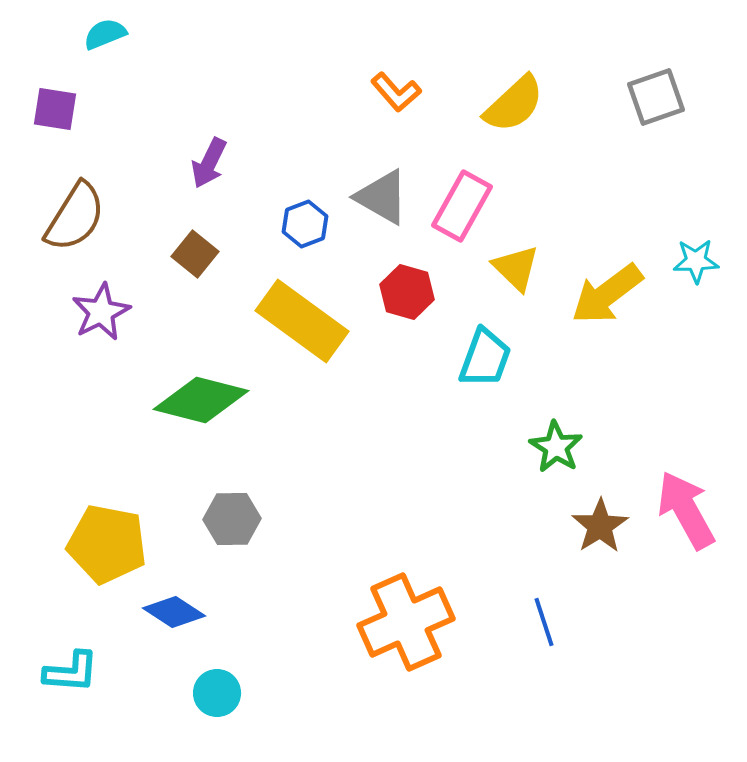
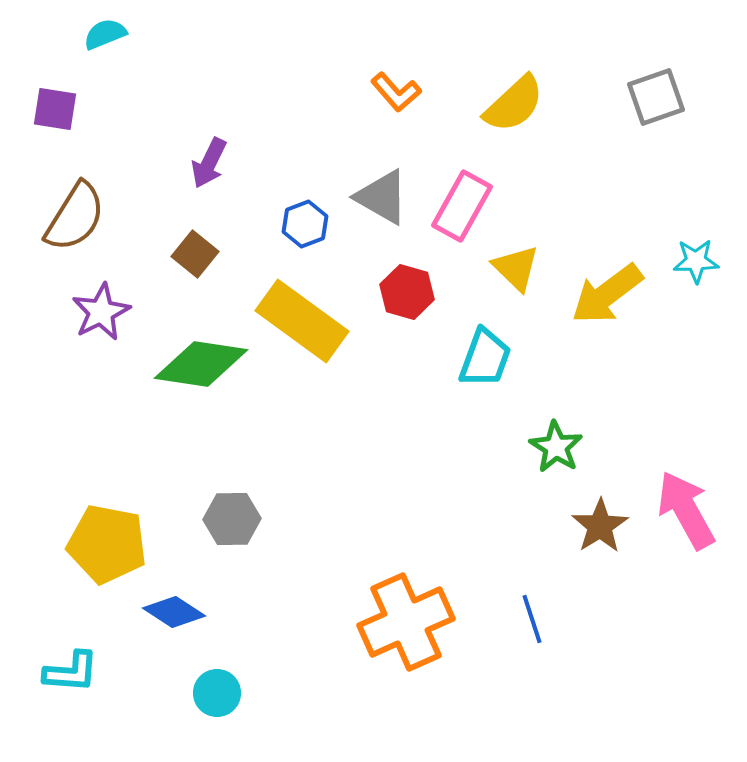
green diamond: moved 36 px up; rotated 6 degrees counterclockwise
blue line: moved 12 px left, 3 px up
